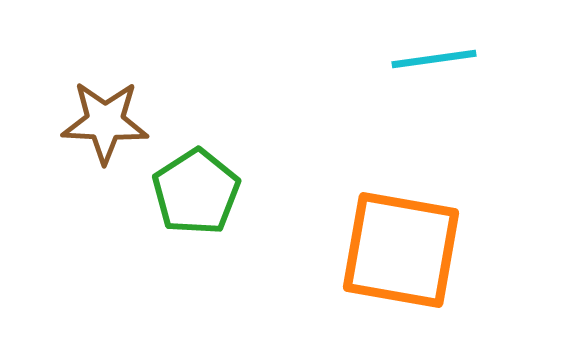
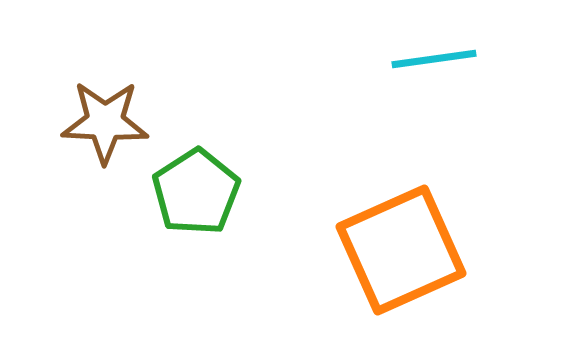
orange square: rotated 34 degrees counterclockwise
